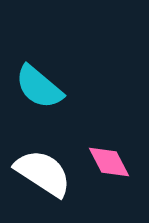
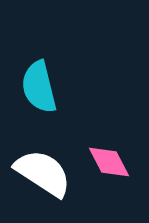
cyan semicircle: rotated 36 degrees clockwise
